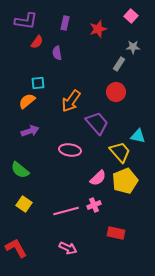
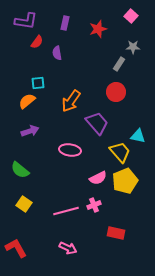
pink semicircle: rotated 18 degrees clockwise
